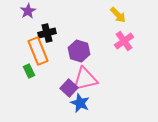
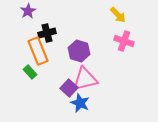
pink cross: rotated 36 degrees counterclockwise
green rectangle: moved 1 px right, 1 px down; rotated 16 degrees counterclockwise
